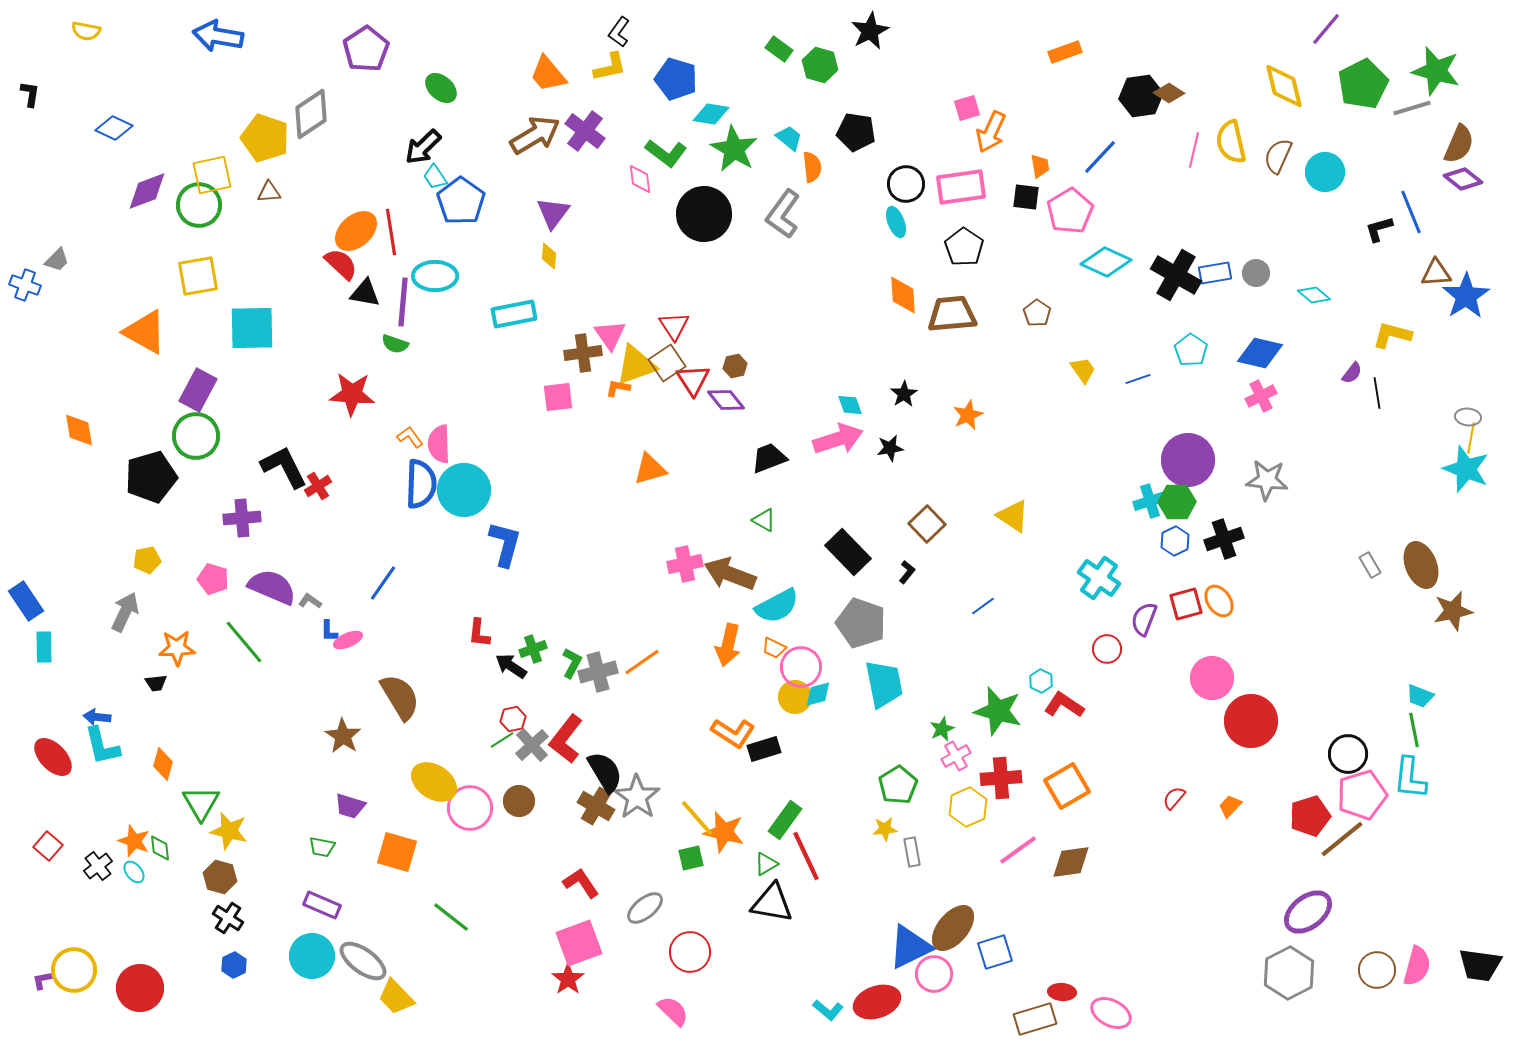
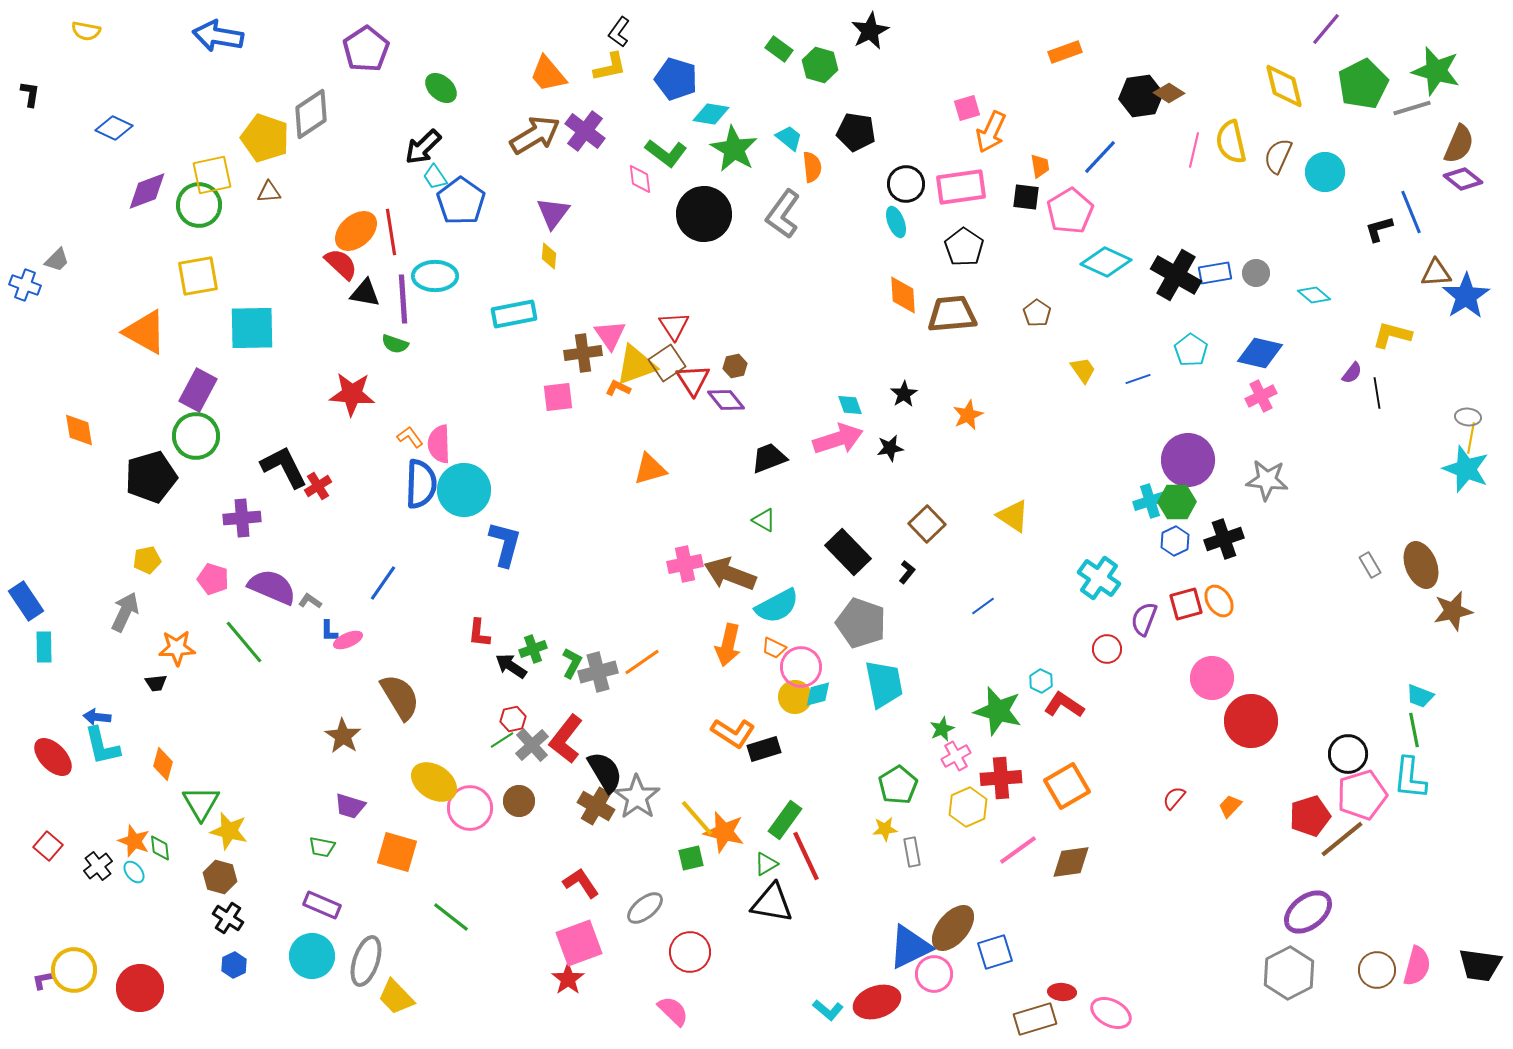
purple line at (403, 302): moved 3 px up; rotated 9 degrees counterclockwise
orange L-shape at (618, 388): rotated 15 degrees clockwise
gray ellipse at (363, 961): moved 3 px right; rotated 72 degrees clockwise
